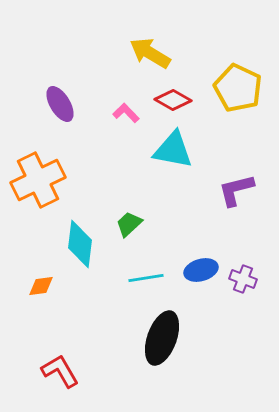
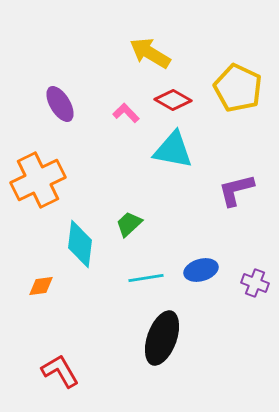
purple cross: moved 12 px right, 4 px down
